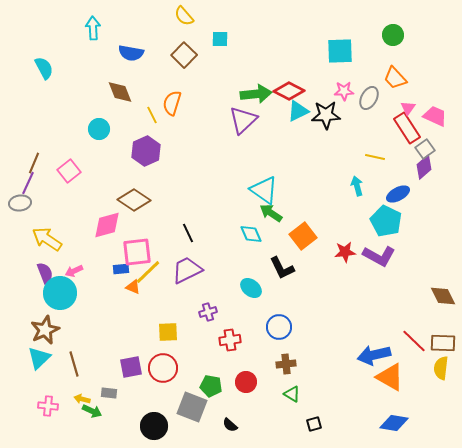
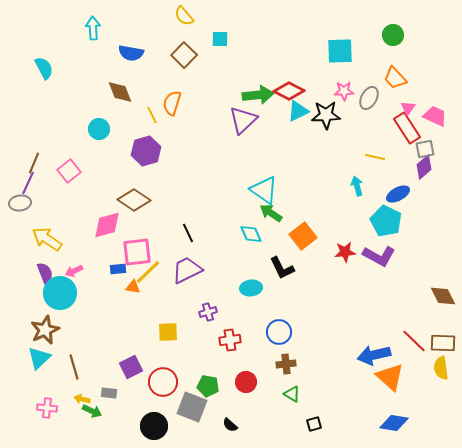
green arrow at (256, 94): moved 2 px right, 1 px down
gray square at (425, 149): rotated 24 degrees clockwise
purple hexagon at (146, 151): rotated 8 degrees clockwise
blue rectangle at (121, 269): moved 3 px left
orange triangle at (133, 287): rotated 14 degrees counterclockwise
cyan ellipse at (251, 288): rotated 45 degrees counterclockwise
blue circle at (279, 327): moved 5 px down
brown line at (74, 364): moved 3 px down
purple square at (131, 367): rotated 15 degrees counterclockwise
red circle at (163, 368): moved 14 px down
yellow semicircle at (441, 368): rotated 15 degrees counterclockwise
orange triangle at (390, 377): rotated 12 degrees clockwise
green pentagon at (211, 386): moved 3 px left
pink cross at (48, 406): moved 1 px left, 2 px down
